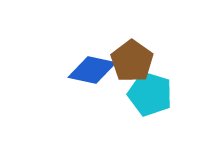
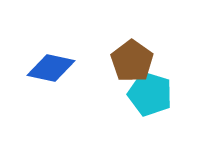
blue diamond: moved 41 px left, 2 px up
